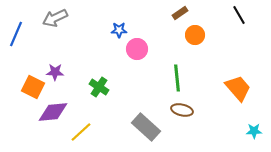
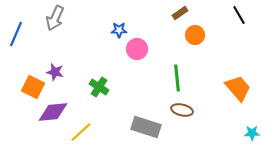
gray arrow: rotated 40 degrees counterclockwise
purple star: rotated 12 degrees clockwise
gray rectangle: rotated 24 degrees counterclockwise
cyan star: moved 2 px left, 2 px down
